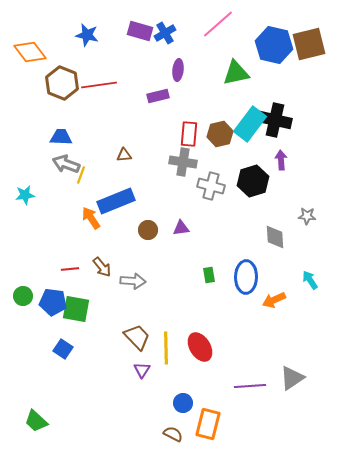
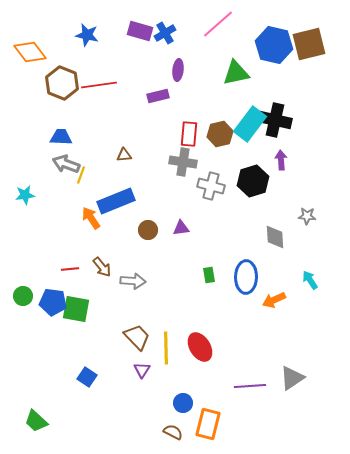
blue square at (63, 349): moved 24 px right, 28 px down
brown semicircle at (173, 434): moved 2 px up
